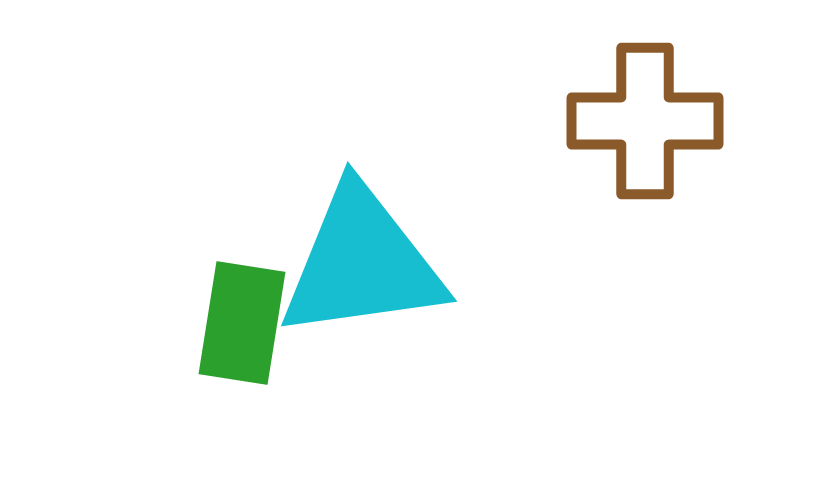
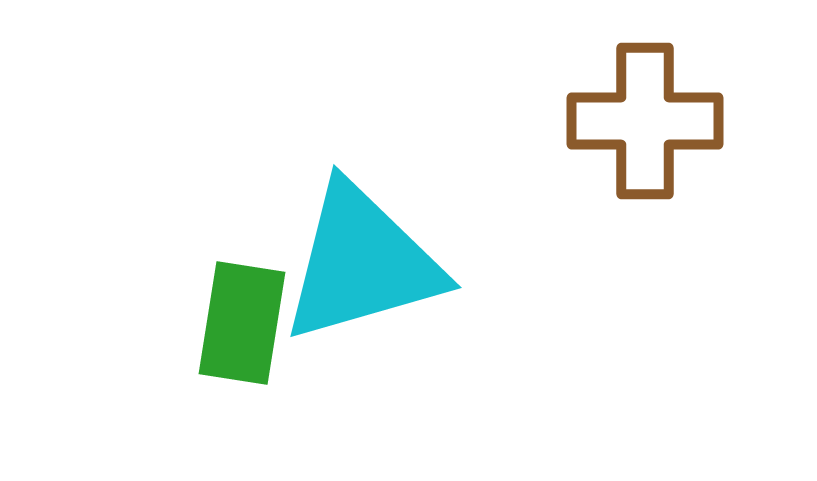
cyan triangle: rotated 8 degrees counterclockwise
